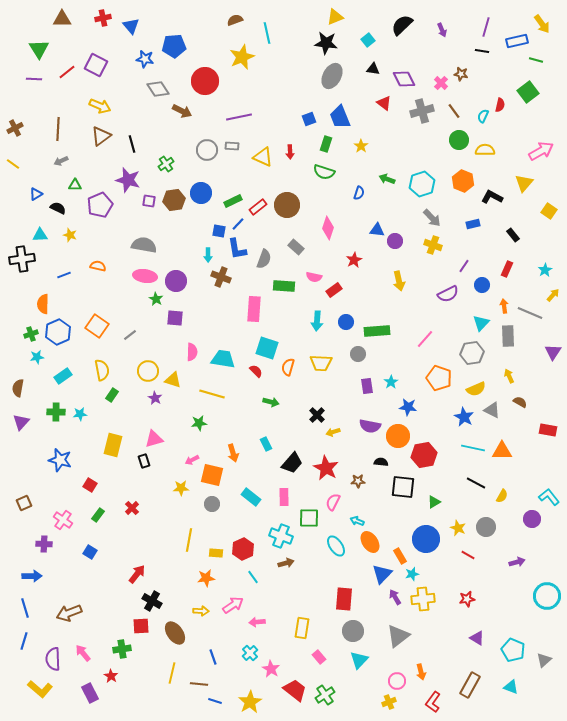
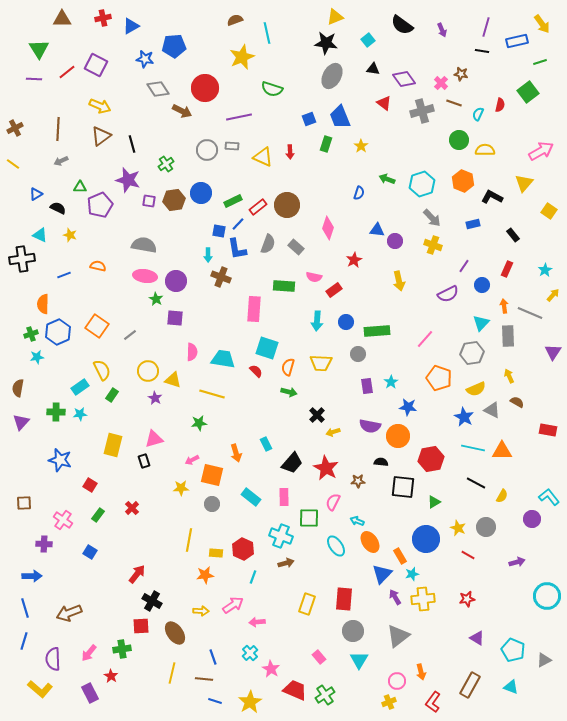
black semicircle at (402, 25): rotated 100 degrees counterclockwise
blue triangle at (131, 26): rotated 42 degrees clockwise
green line at (536, 60): moved 4 px right, 2 px down; rotated 32 degrees counterclockwise
purple diamond at (404, 79): rotated 10 degrees counterclockwise
red circle at (205, 81): moved 7 px down
brown line at (454, 111): moved 8 px up; rotated 35 degrees counterclockwise
cyan semicircle at (483, 116): moved 5 px left, 2 px up
green semicircle at (324, 172): moved 52 px left, 83 px up
green triangle at (75, 185): moved 5 px right, 2 px down
cyan triangle at (40, 235): rotated 28 degrees clockwise
gray semicircle at (264, 259): moved 4 px right, 15 px up
yellow semicircle at (102, 370): rotated 15 degrees counterclockwise
cyan rectangle at (63, 376): moved 17 px right, 11 px down
green arrow at (271, 402): moved 18 px right, 10 px up
brown semicircle at (520, 402): moved 3 px left
orange arrow at (233, 453): moved 3 px right
red hexagon at (424, 455): moved 7 px right, 4 px down
brown square at (24, 503): rotated 21 degrees clockwise
red hexagon at (243, 549): rotated 10 degrees counterclockwise
cyan line at (253, 577): rotated 56 degrees clockwise
orange star at (206, 578): moved 1 px left, 3 px up
yellow rectangle at (302, 628): moved 5 px right, 24 px up; rotated 10 degrees clockwise
pink arrow at (83, 653): moved 6 px right; rotated 102 degrees counterclockwise
cyan triangle at (359, 660): rotated 12 degrees counterclockwise
gray triangle at (544, 660): rotated 14 degrees clockwise
brown line at (199, 684): moved 5 px right, 5 px up
red trapezoid at (295, 690): rotated 15 degrees counterclockwise
